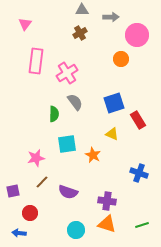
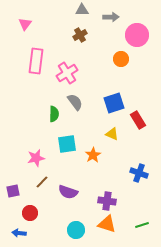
brown cross: moved 2 px down
orange star: rotated 14 degrees clockwise
